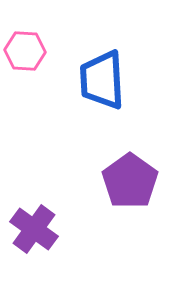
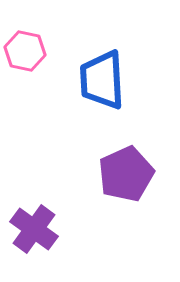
pink hexagon: rotated 9 degrees clockwise
purple pentagon: moved 4 px left, 7 px up; rotated 12 degrees clockwise
